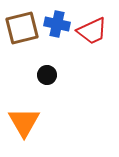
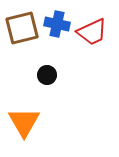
red trapezoid: moved 1 px down
